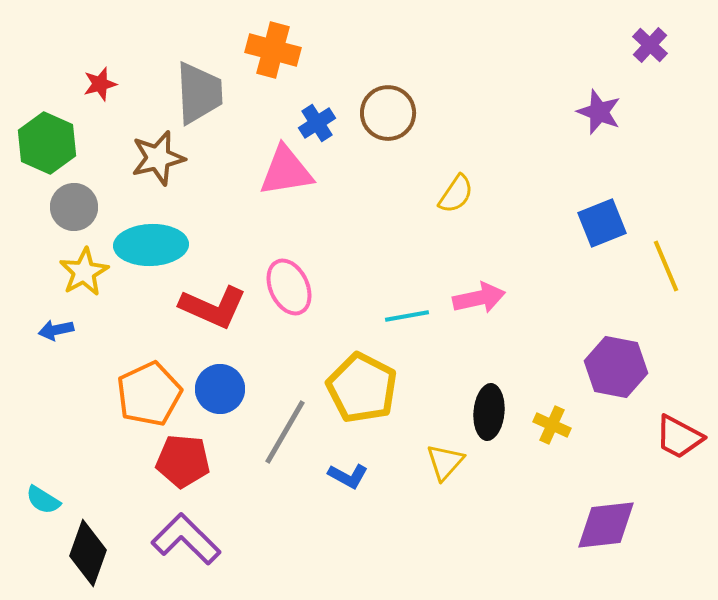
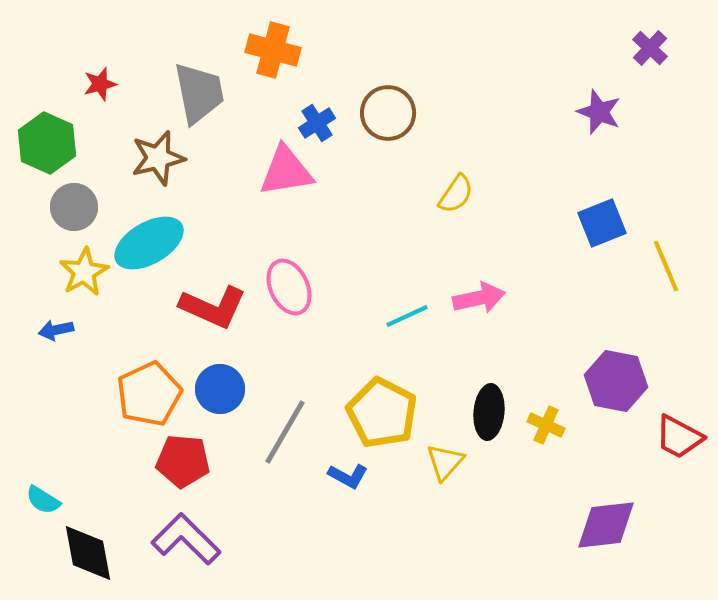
purple cross: moved 3 px down
gray trapezoid: rotated 8 degrees counterclockwise
cyan ellipse: moved 2 px left, 2 px up; rotated 28 degrees counterclockwise
cyan line: rotated 15 degrees counterclockwise
purple hexagon: moved 14 px down
yellow pentagon: moved 20 px right, 25 px down
yellow cross: moved 6 px left
black diamond: rotated 30 degrees counterclockwise
